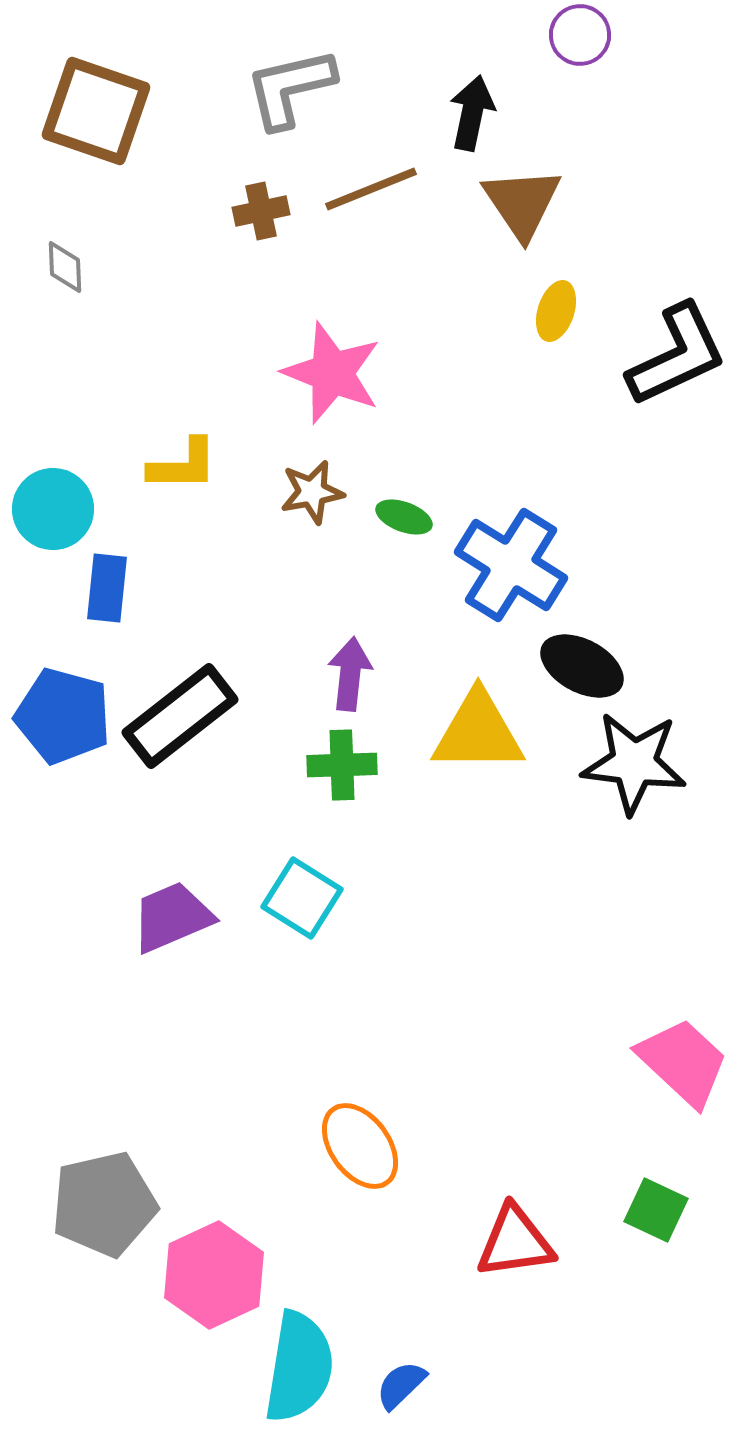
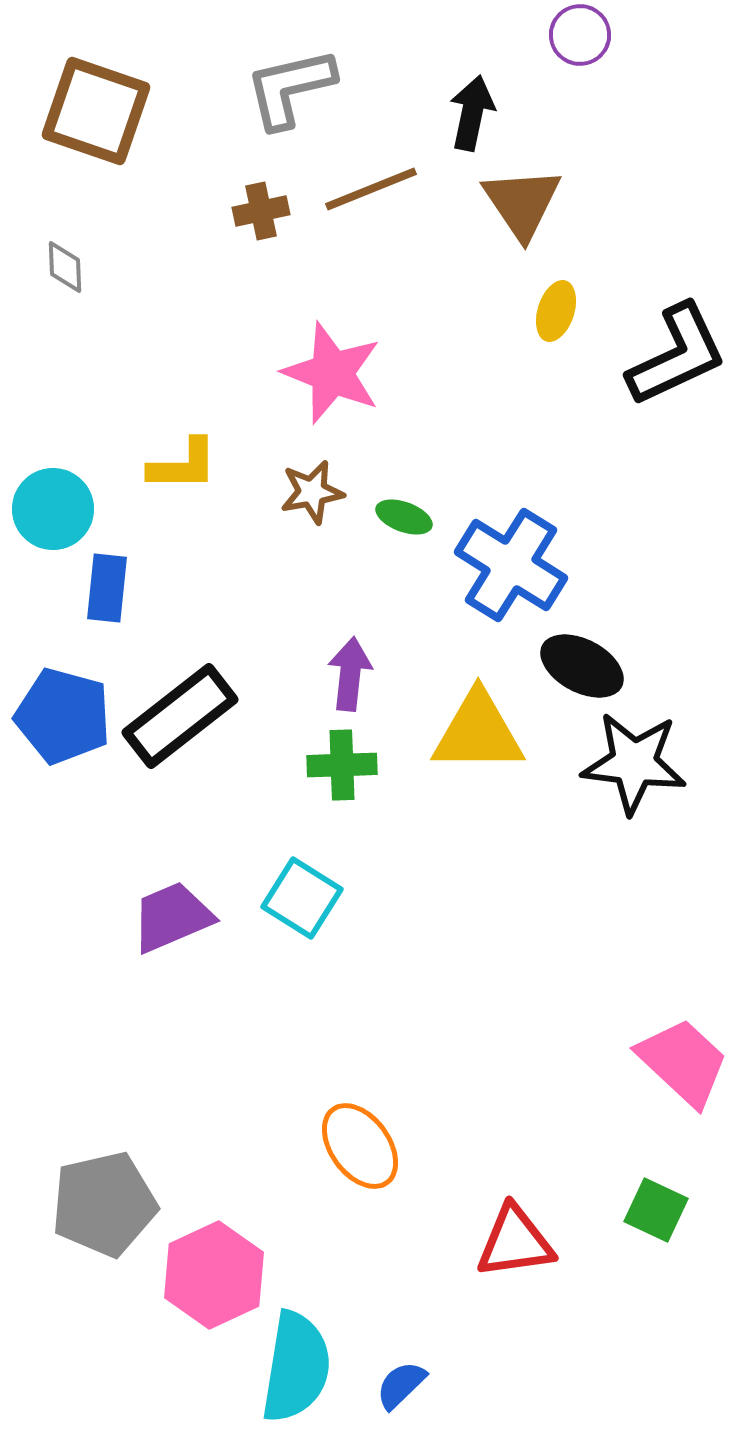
cyan semicircle: moved 3 px left
